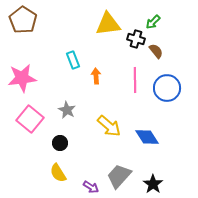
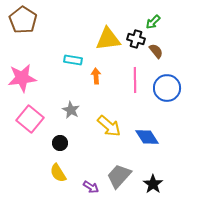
yellow triangle: moved 15 px down
cyan rectangle: rotated 60 degrees counterclockwise
gray star: moved 4 px right
